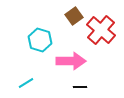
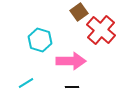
brown square: moved 5 px right, 4 px up
black line: moved 8 px left
